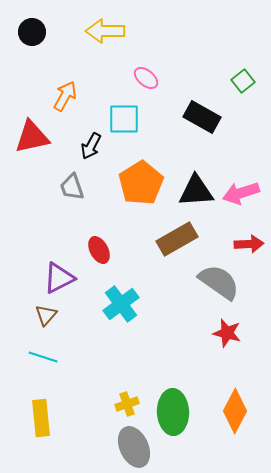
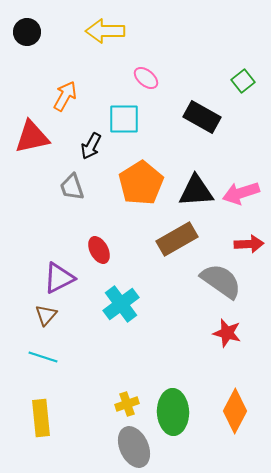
black circle: moved 5 px left
gray semicircle: moved 2 px right, 1 px up
